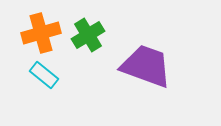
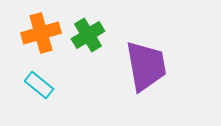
purple trapezoid: rotated 60 degrees clockwise
cyan rectangle: moved 5 px left, 10 px down
